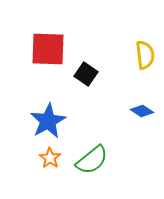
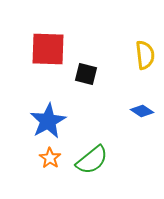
black square: rotated 20 degrees counterclockwise
